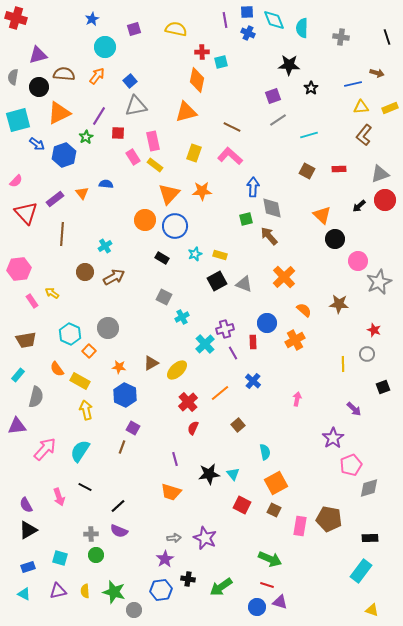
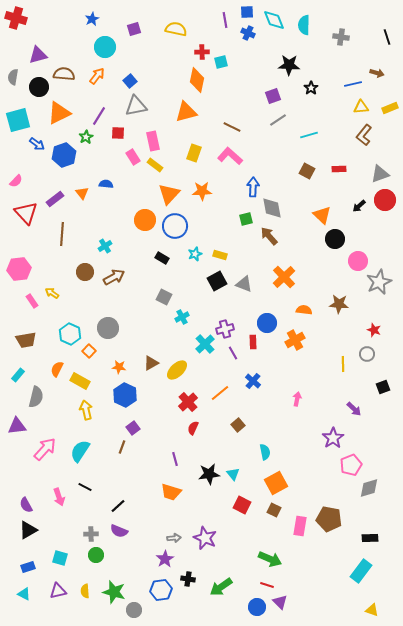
cyan semicircle at (302, 28): moved 2 px right, 3 px up
orange semicircle at (304, 310): rotated 35 degrees counterclockwise
orange semicircle at (57, 369): rotated 63 degrees clockwise
purple square at (133, 428): rotated 24 degrees clockwise
purple triangle at (280, 602): rotated 28 degrees clockwise
